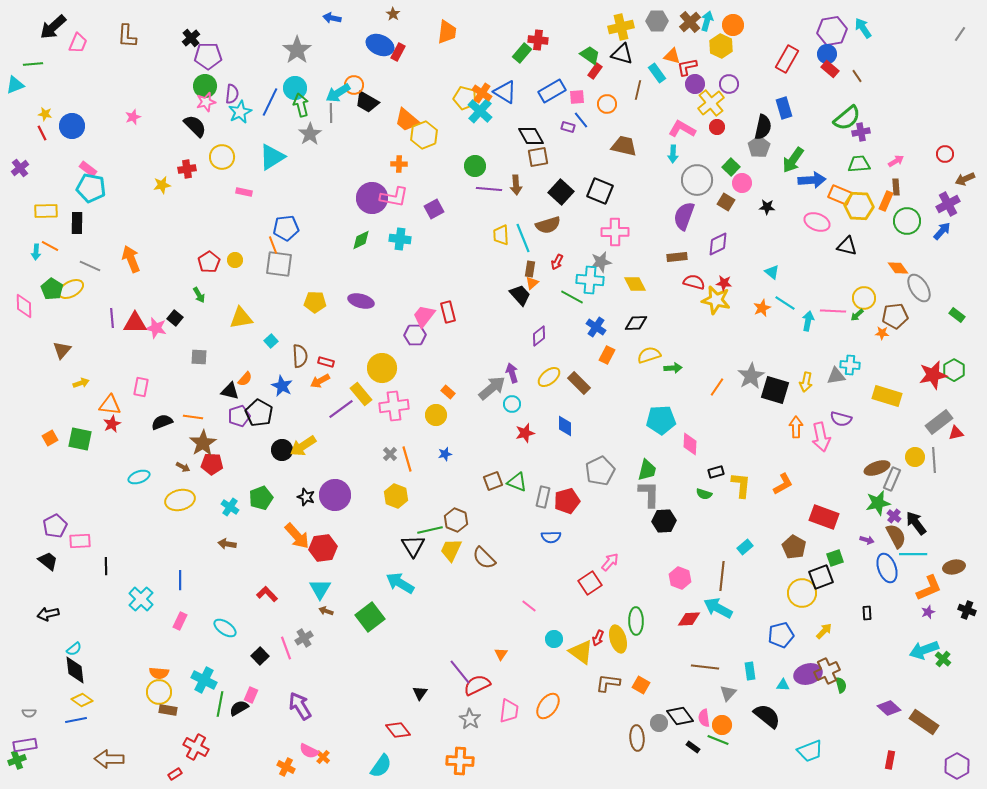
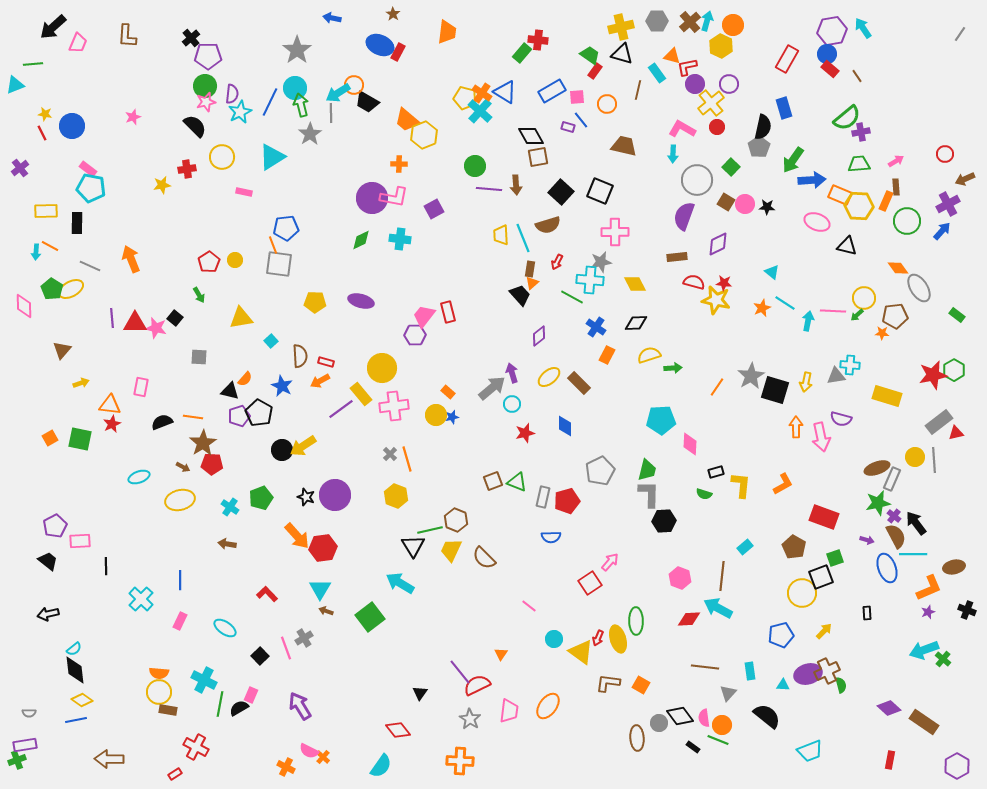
pink circle at (742, 183): moved 3 px right, 21 px down
blue star at (445, 454): moved 7 px right, 37 px up
